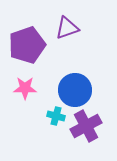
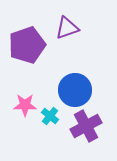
pink star: moved 17 px down
cyan cross: moved 6 px left; rotated 24 degrees clockwise
